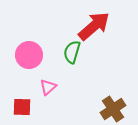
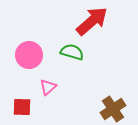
red arrow: moved 2 px left, 5 px up
green semicircle: rotated 90 degrees clockwise
